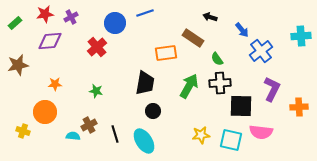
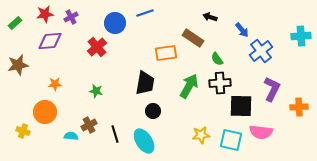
cyan semicircle: moved 2 px left
